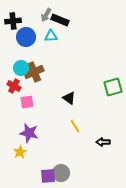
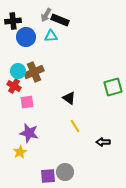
cyan circle: moved 3 px left, 3 px down
gray circle: moved 4 px right, 1 px up
